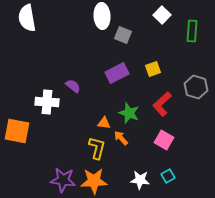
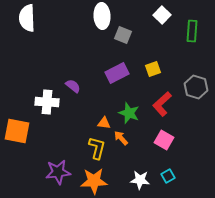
white semicircle: rotated 8 degrees clockwise
purple star: moved 5 px left, 8 px up; rotated 15 degrees counterclockwise
